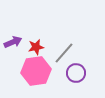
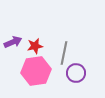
red star: moved 1 px left, 1 px up
gray line: rotated 30 degrees counterclockwise
